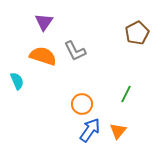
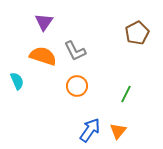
orange circle: moved 5 px left, 18 px up
